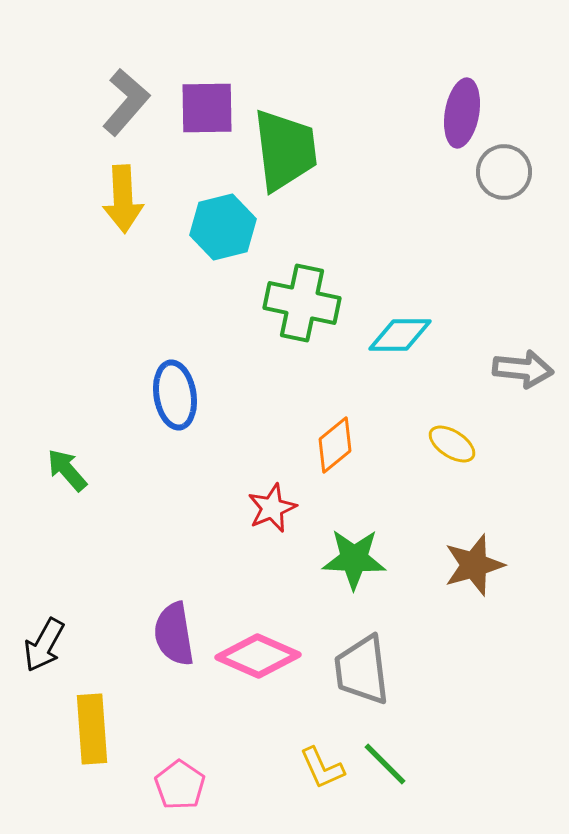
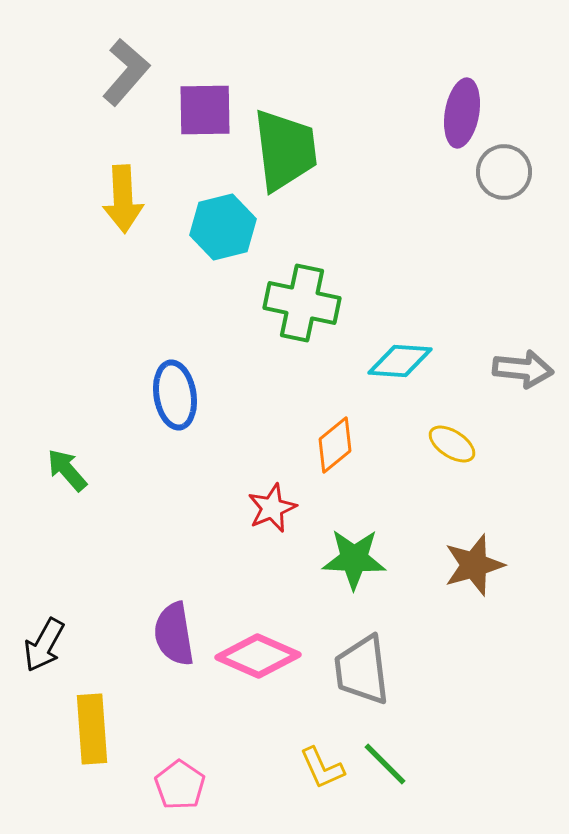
gray L-shape: moved 30 px up
purple square: moved 2 px left, 2 px down
cyan diamond: moved 26 px down; rotated 4 degrees clockwise
